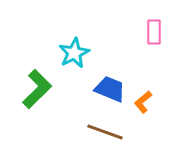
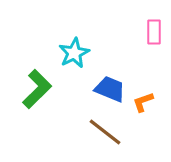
orange L-shape: rotated 20 degrees clockwise
brown line: rotated 18 degrees clockwise
